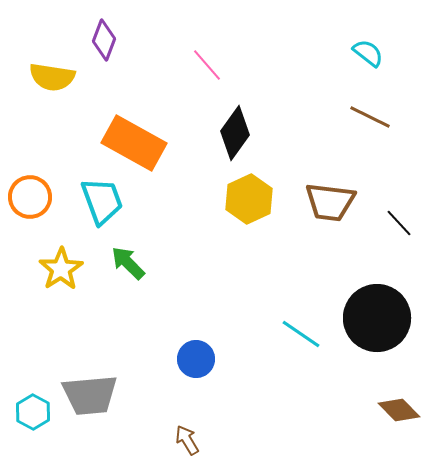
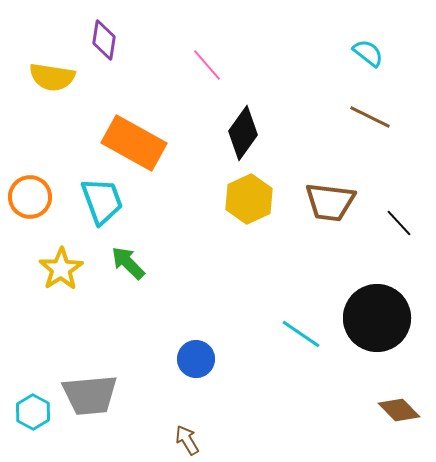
purple diamond: rotated 12 degrees counterclockwise
black diamond: moved 8 px right
